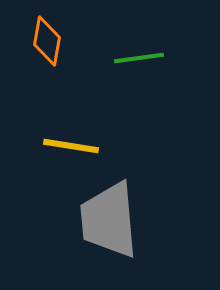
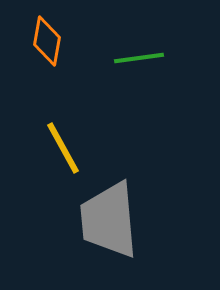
yellow line: moved 8 px left, 2 px down; rotated 52 degrees clockwise
